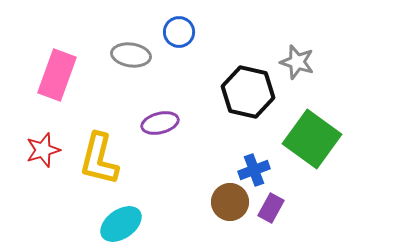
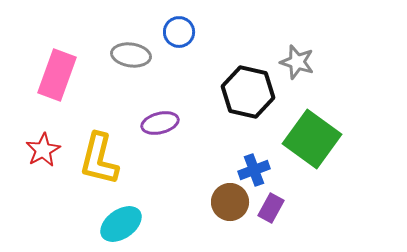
red star: rotated 12 degrees counterclockwise
